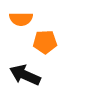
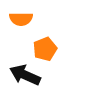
orange pentagon: moved 7 px down; rotated 20 degrees counterclockwise
